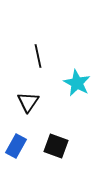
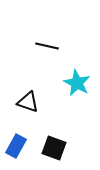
black line: moved 9 px right, 10 px up; rotated 65 degrees counterclockwise
black triangle: rotated 45 degrees counterclockwise
black square: moved 2 px left, 2 px down
